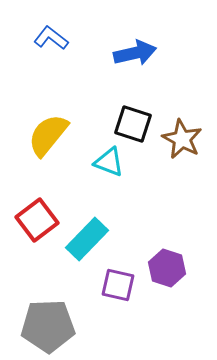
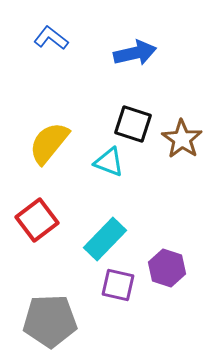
yellow semicircle: moved 1 px right, 8 px down
brown star: rotated 6 degrees clockwise
cyan rectangle: moved 18 px right
gray pentagon: moved 2 px right, 5 px up
